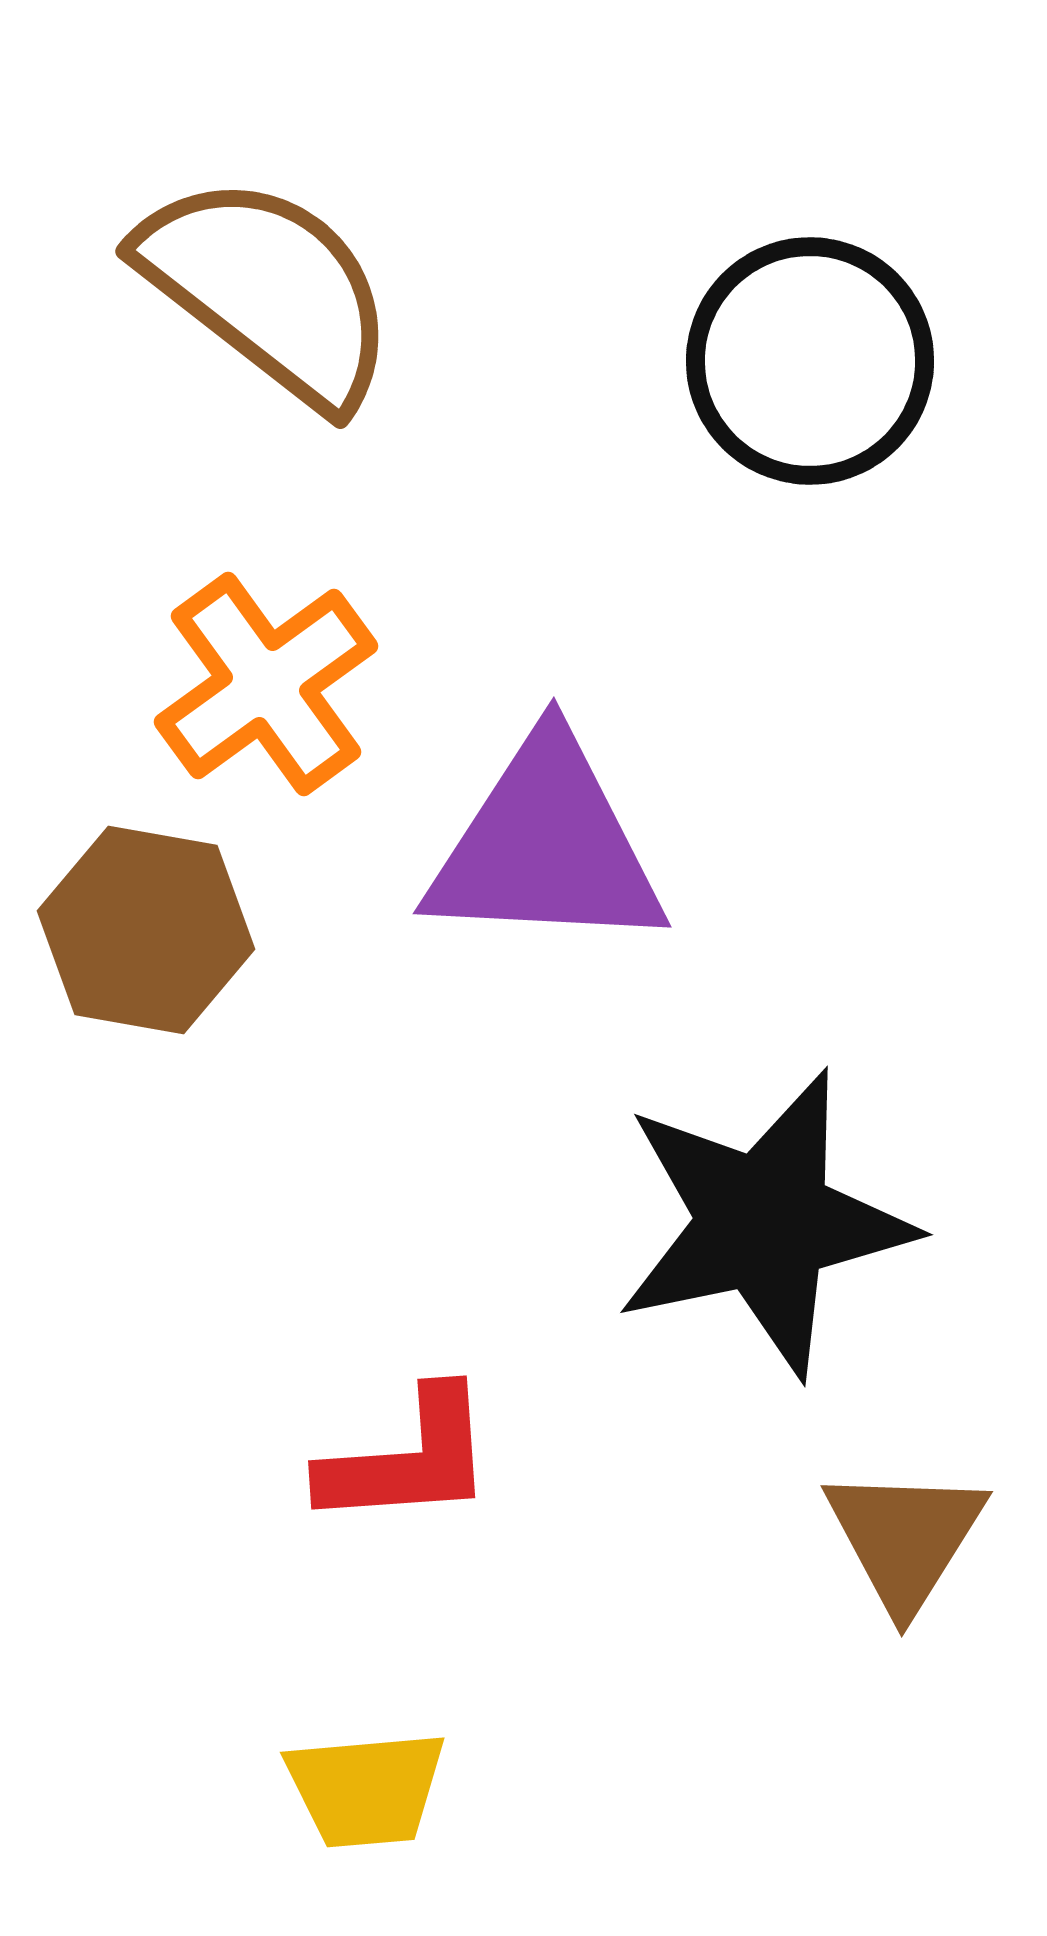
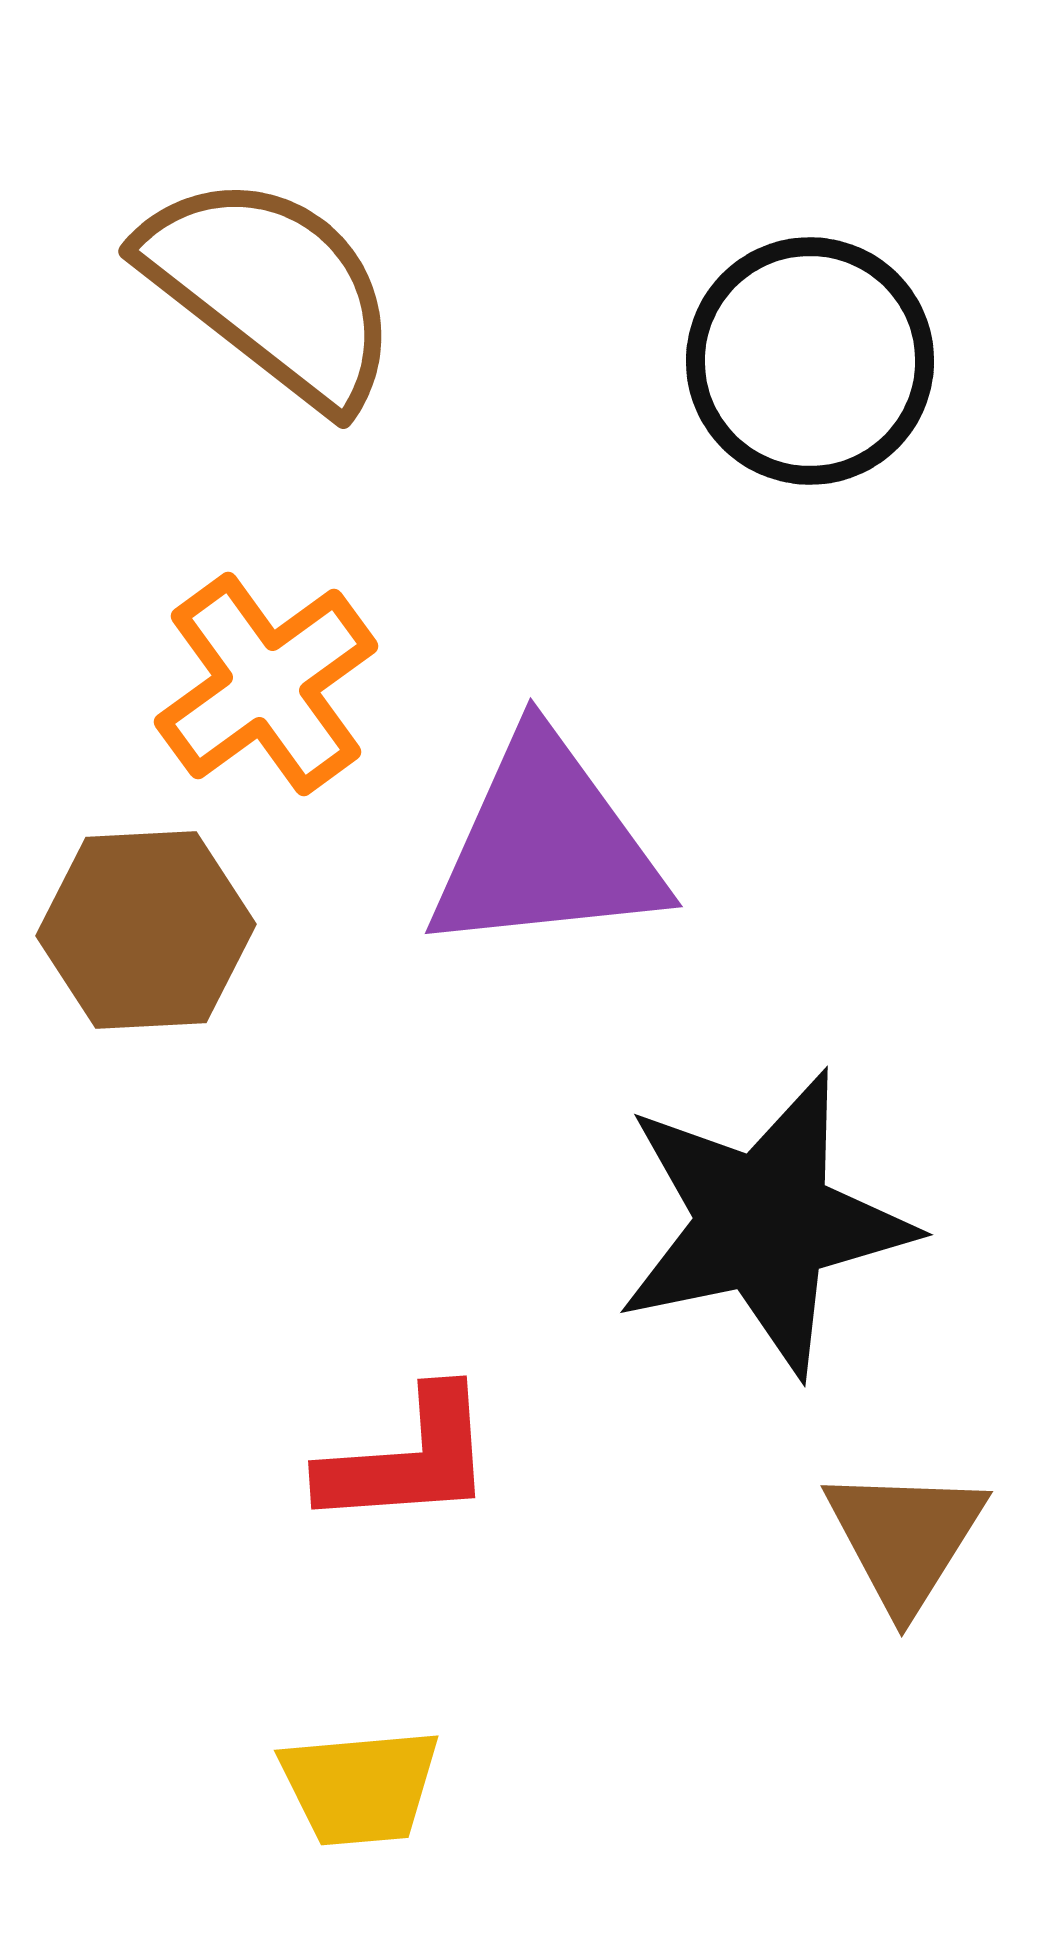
brown semicircle: moved 3 px right
purple triangle: rotated 9 degrees counterclockwise
brown hexagon: rotated 13 degrees counterclockwise
yellow trapezoid: moved 6 px left, 2 px up
